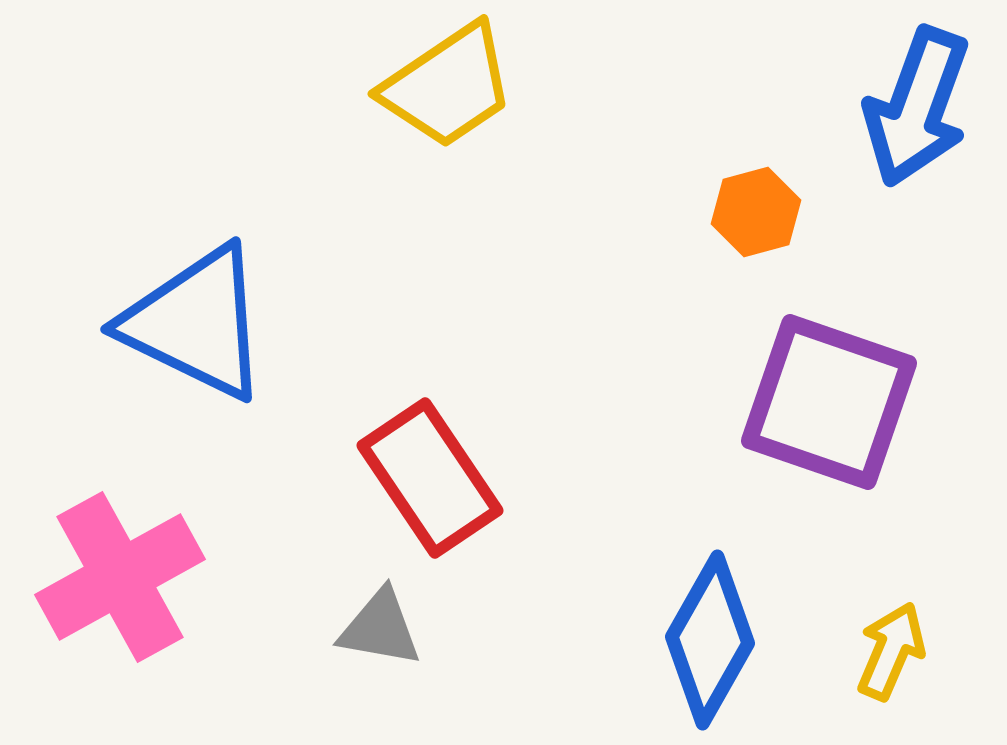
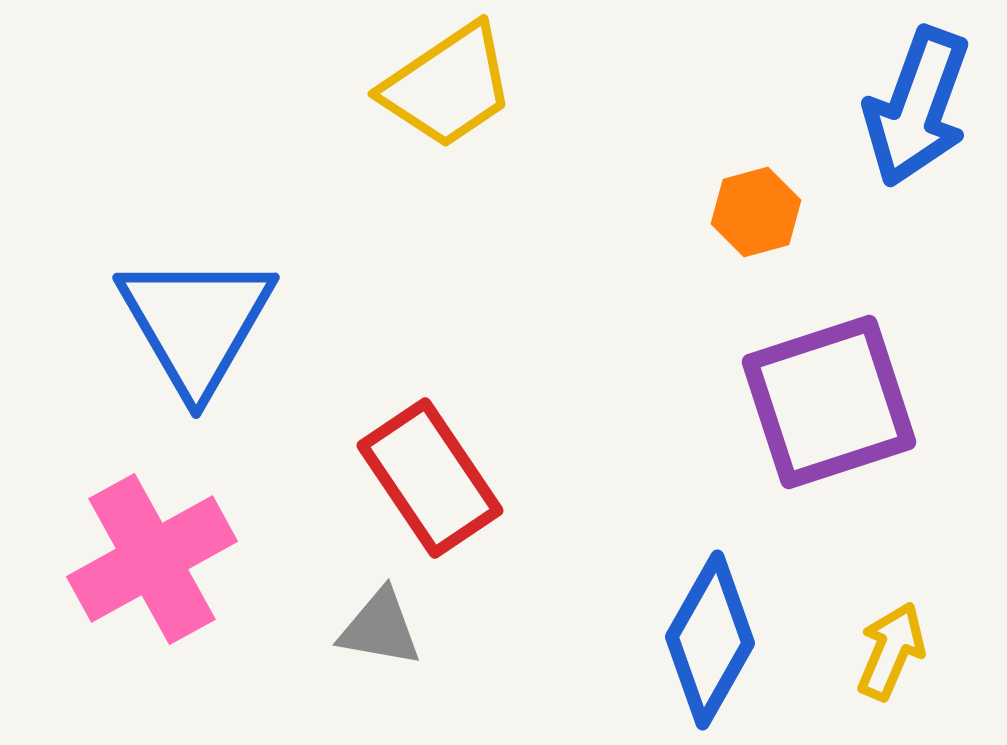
blue triangle: rotated 34 degrees clockwise
purple square: rotated 37 degrees counterclockwise
pink cross: moved 32 px right, 18 px up
